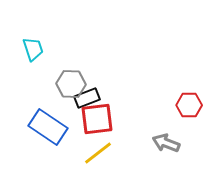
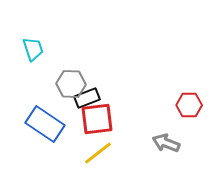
blue rectangle: moved 3 px left, 3 px up
